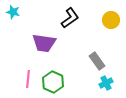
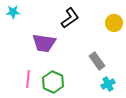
cyan star: rotated 16 degrees counterclockwise
yellow circle: moved 3 px right, 3 px down
cyan cross: moved 2 px right, 1 px down
